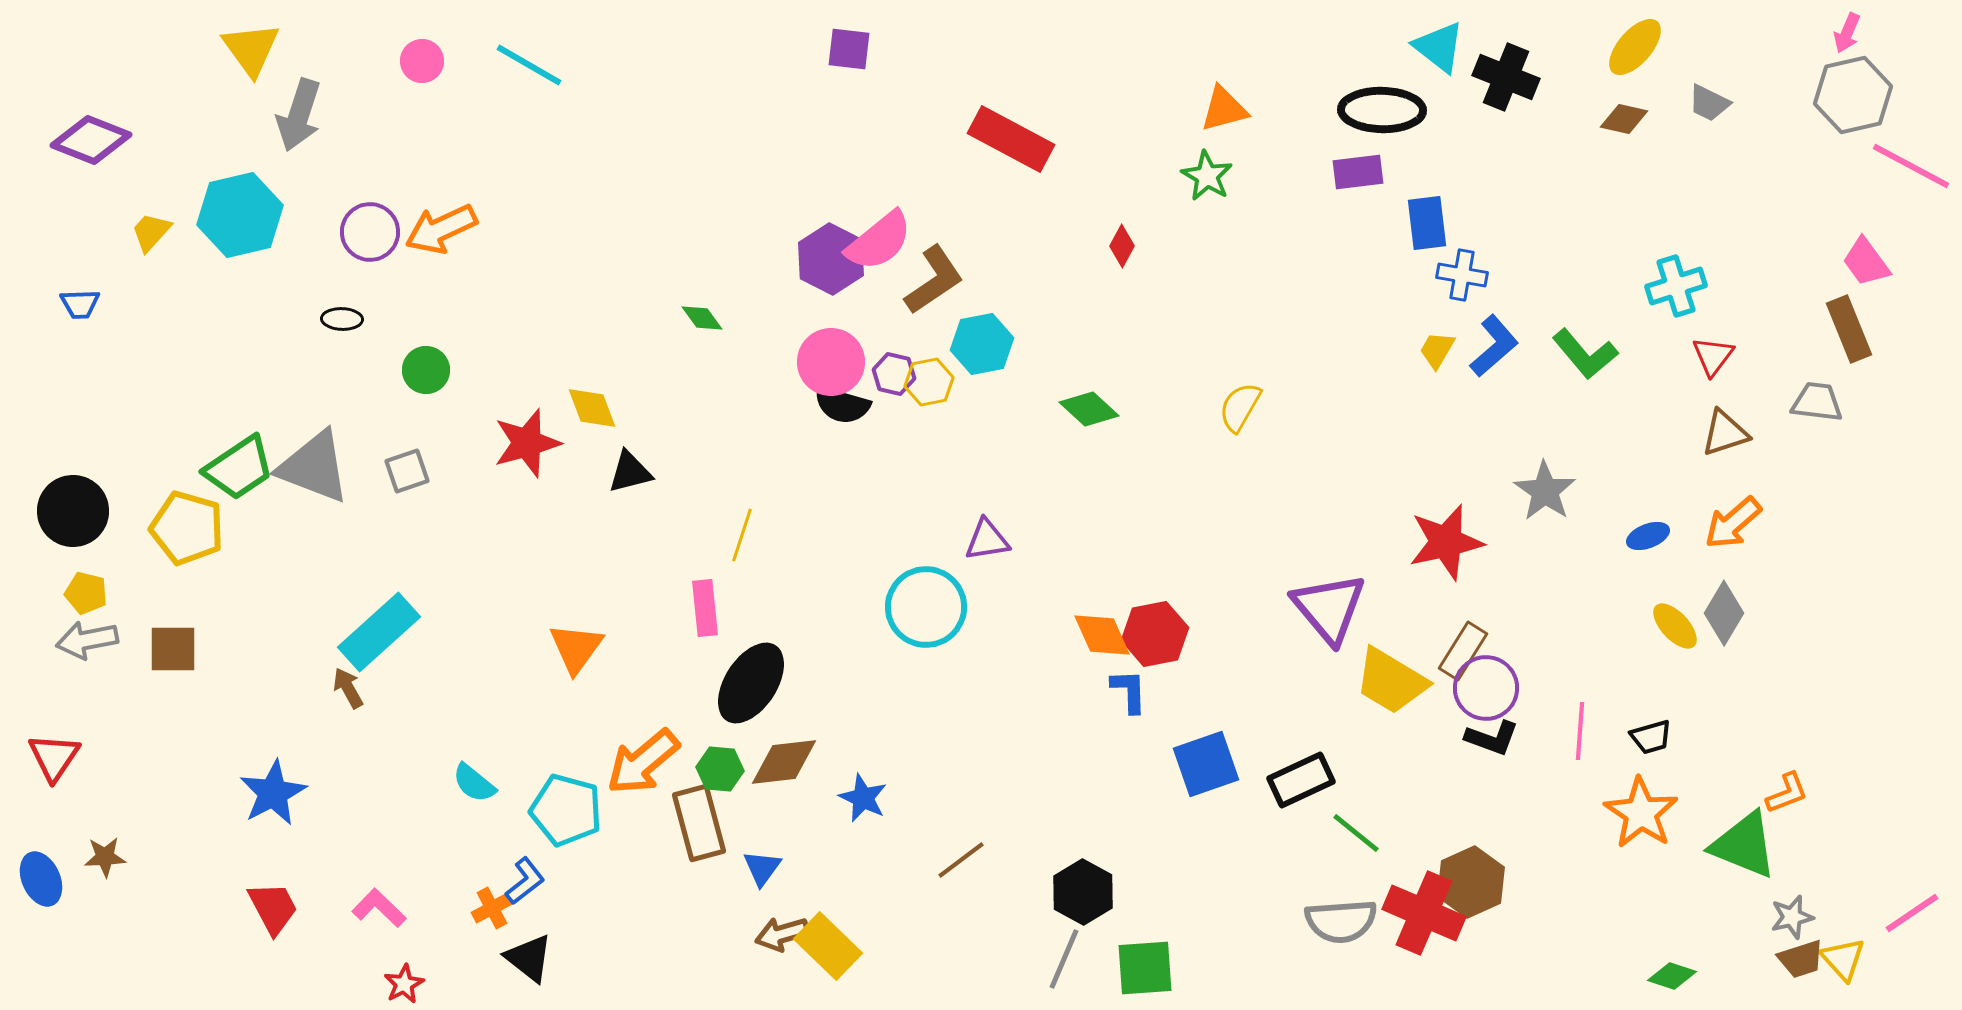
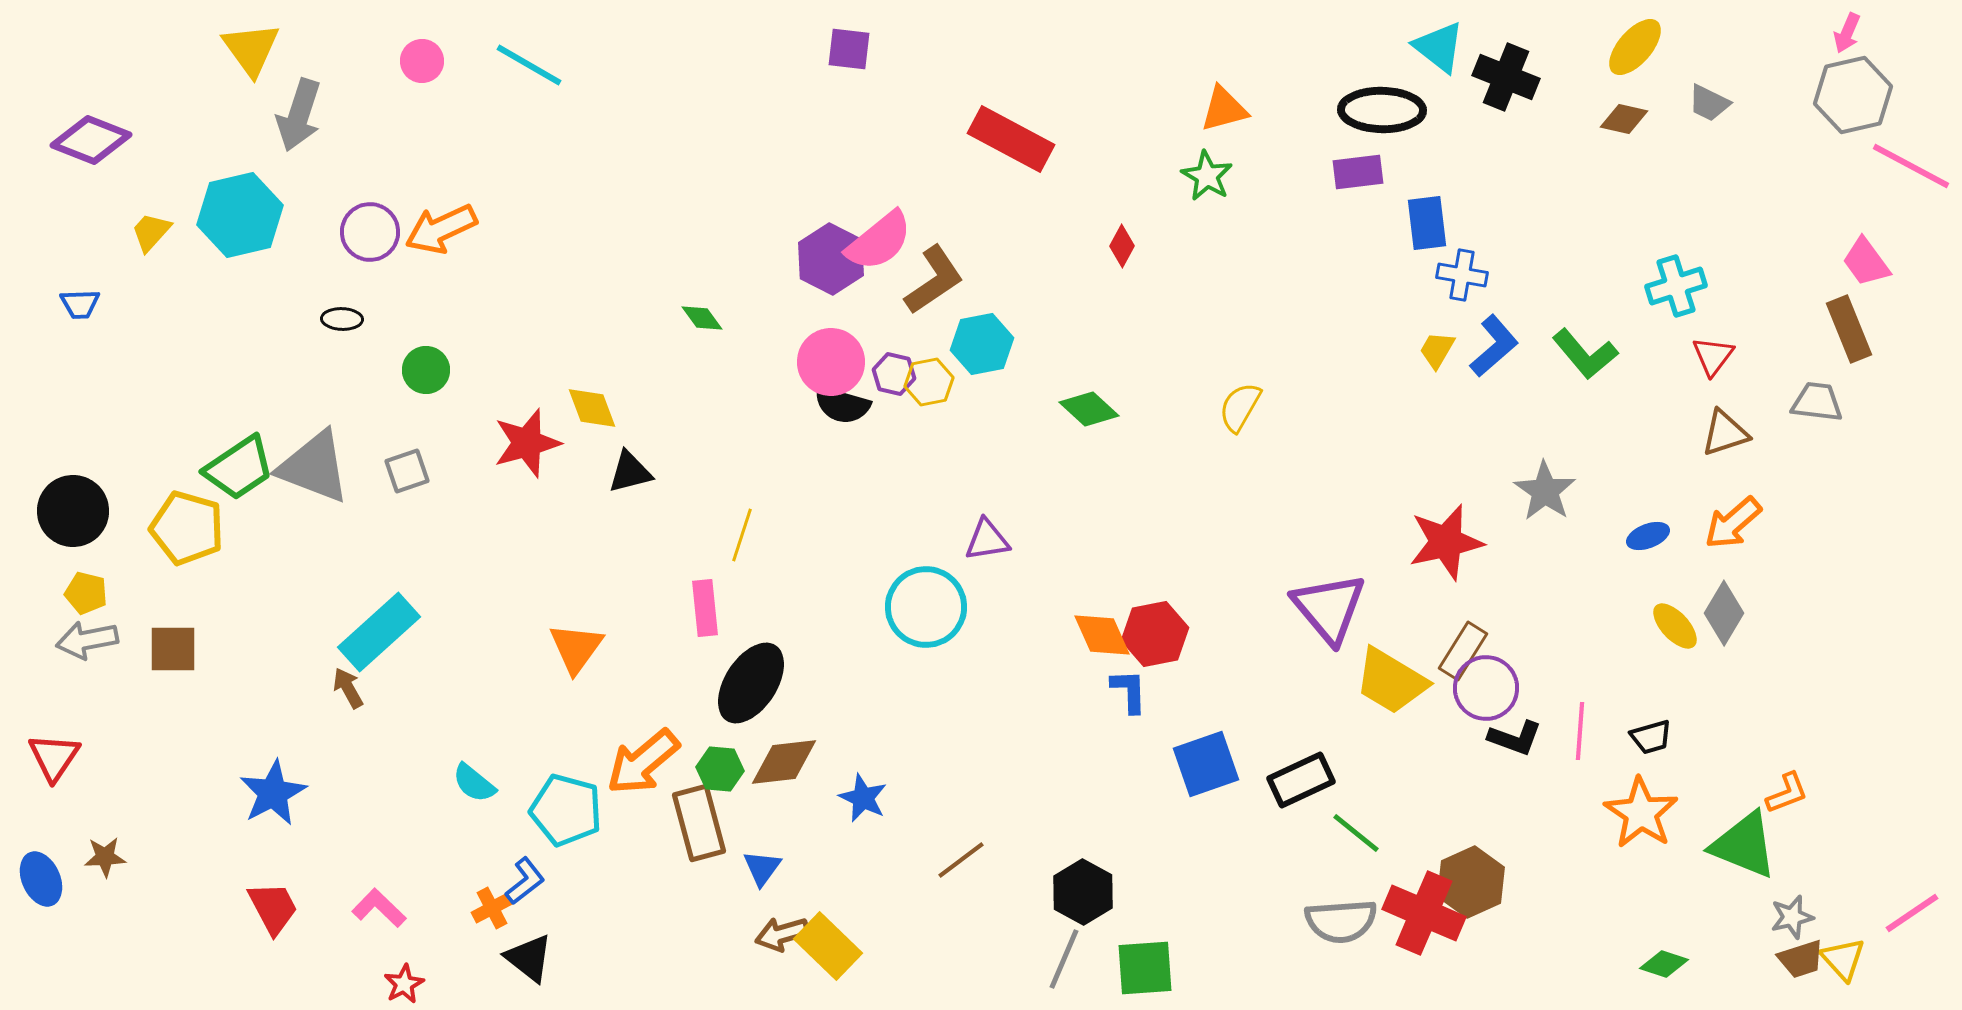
black L-shape at (1492, 738): moved 23 px right
green diamond at (1672, 976): moved 8 px left, 12 px up
